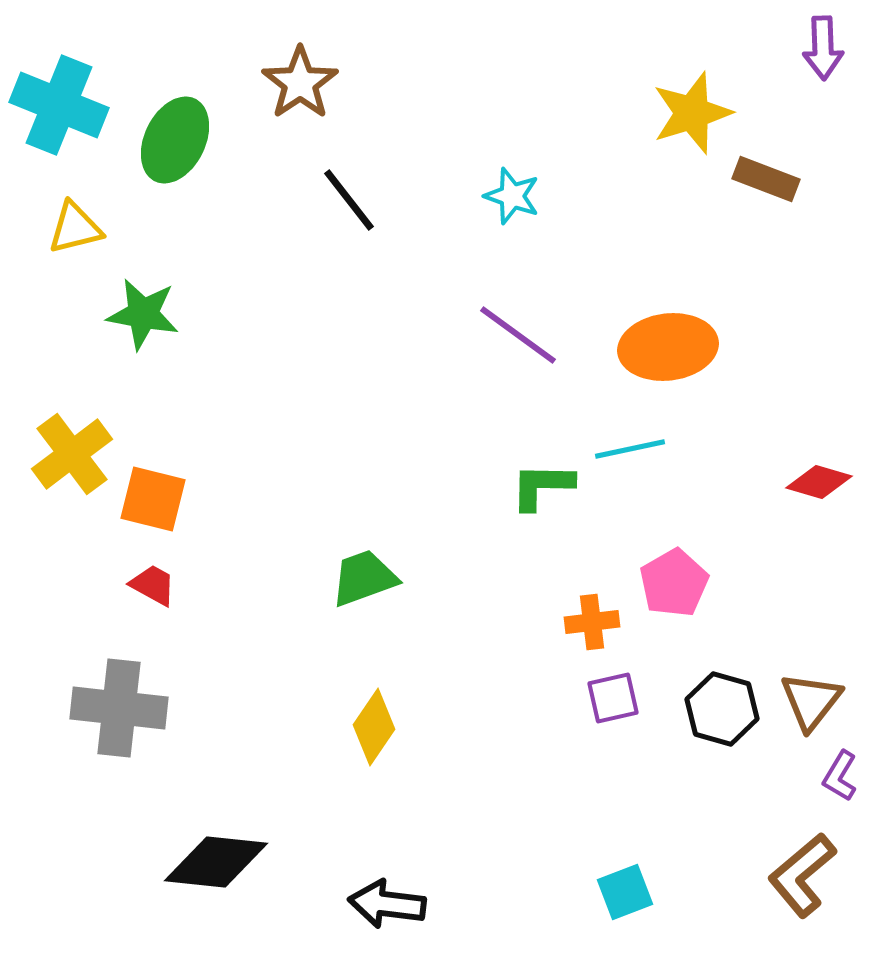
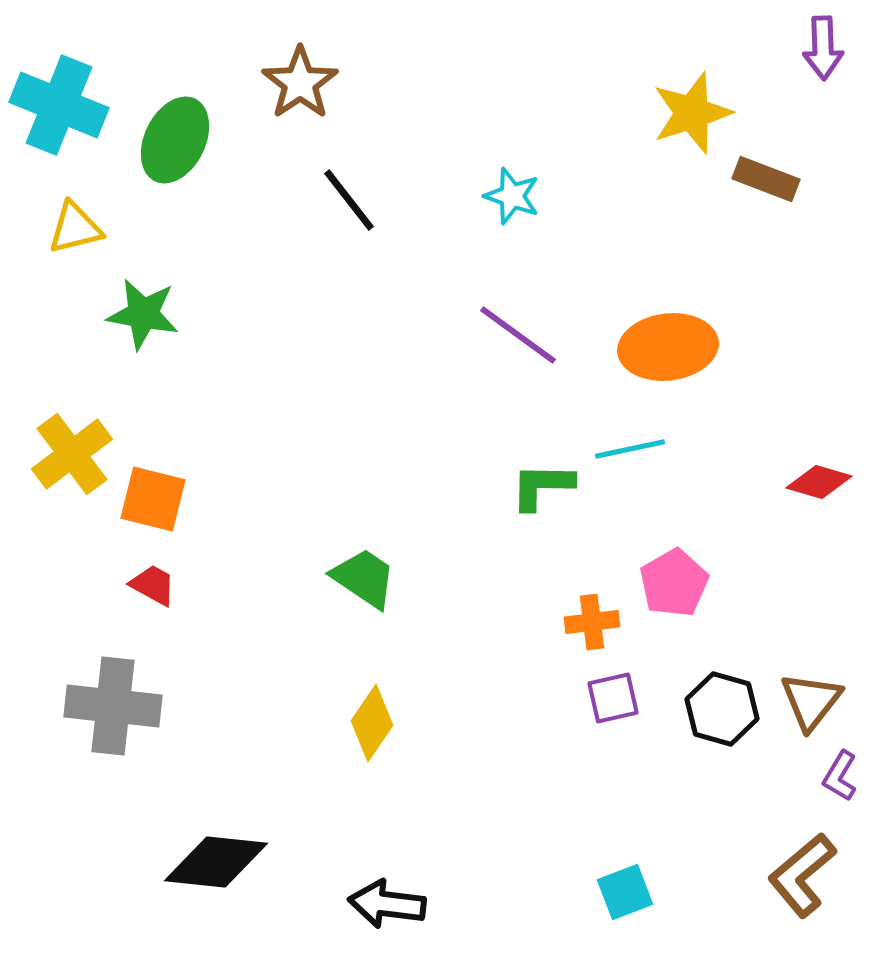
green trapezoid: rotated 54 degrees clockwise
gray cross: moved 6 px left, 2 px up
yellow diamond: moved 2 px left, 4 px up
